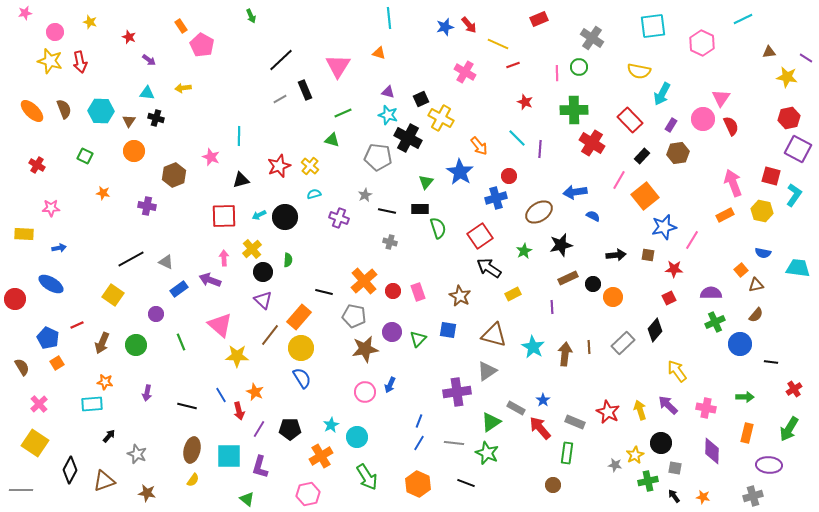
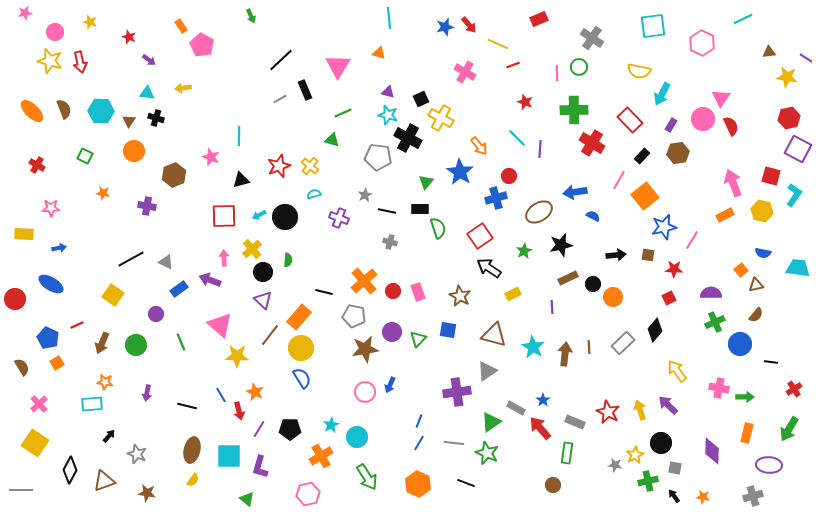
pink cross at (706, 408): moved 13 px right, 20 px up
